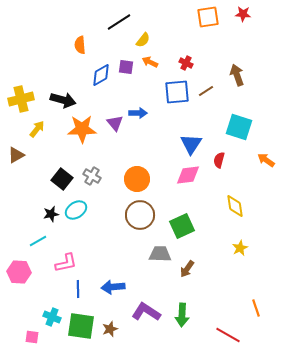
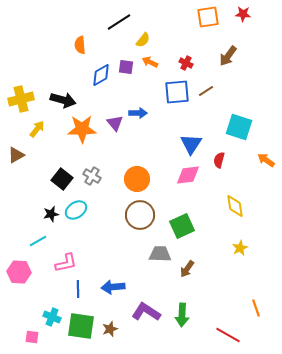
brown arrow at (237, 75): moved 9 px left, 19 px up; rotated 125 degrees counterclockwise
